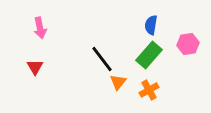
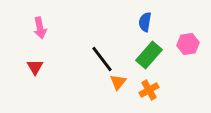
blue semicircle: moved 6 px left, 3 px up
